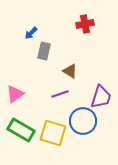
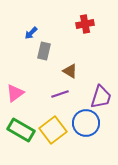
pink triangle: moved 1 px up
blue circle: moved 3 px right, 2 px down
yellow square: moved 3 px up; rotated 36 degrees clockwise
